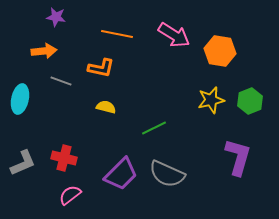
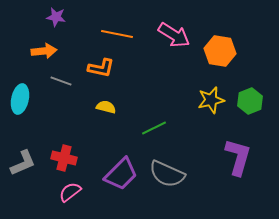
pink semicircle: moved 3 px up
